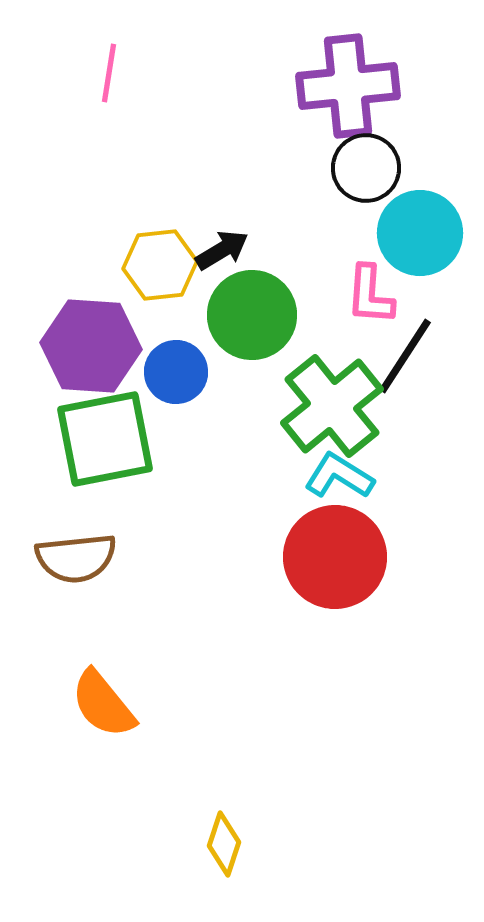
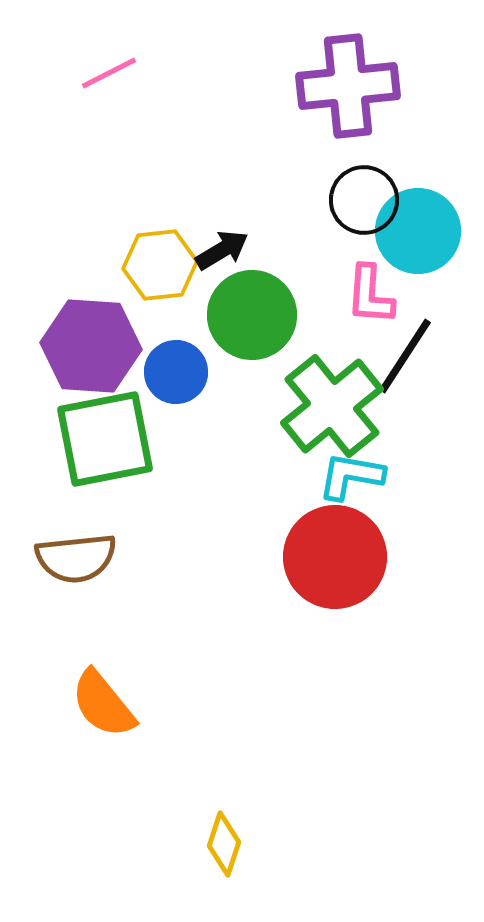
pink line: rotated 54 degrees clockwise
black circle: moved 2 px left, 32 px down
cyan circle: moved 2 px left, 2 px up
cyan L-shape: moved 12 px right; rotated 22 degrees counterclockwise
